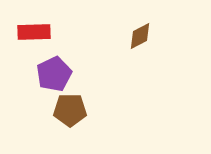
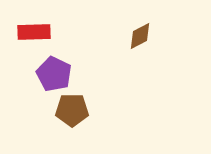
purple pentagon: rotated 20 degrees counterclockwise
brown pentagon: moved 2 px right
